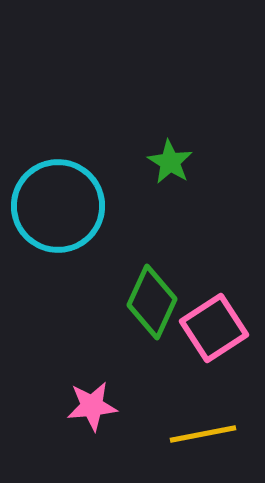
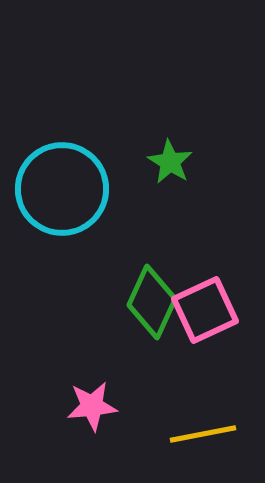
cyan circle: moved 4 px right, 17 px up
pink square: moved 9 px left, 18 px up; rotated 8 degrees clockwise
